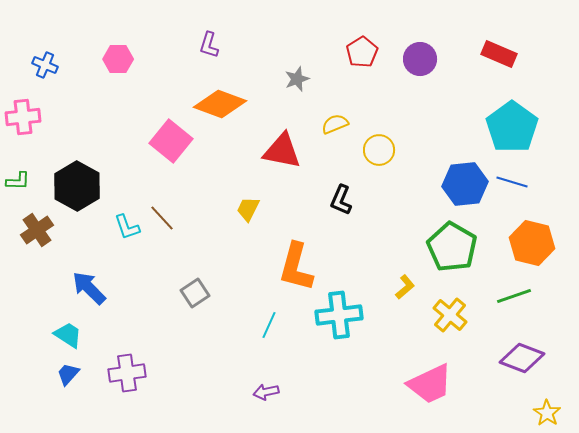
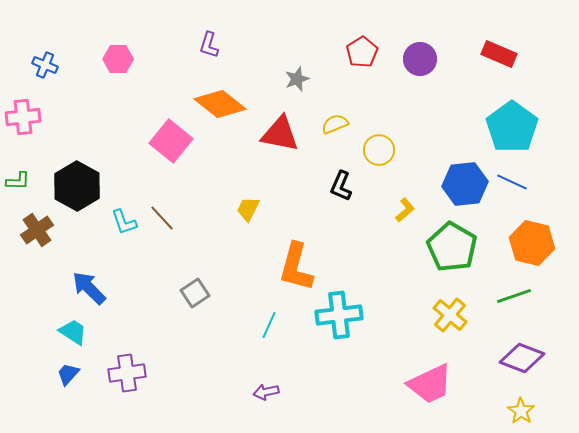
orange diamond: rotated 18 degrees clockwise
red triangle: moved 2 px left, 17 px up
blue line: rotated 8 degrees clockwise
black L-shape: moved 14 px up
cyan L-shape: moved 3 px left, 5 px up
yellow L-shape: moved 77 px up
cyan trapezoid: moved 5 px right, 3 px up
yellow star: moved 26 px left, 2 px up
